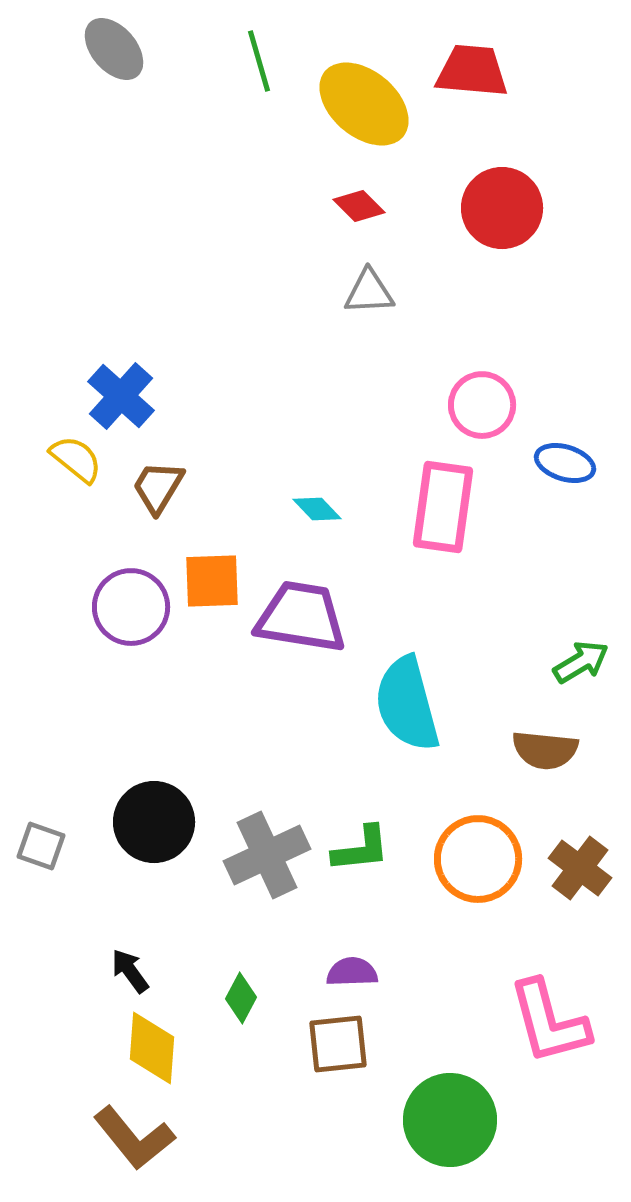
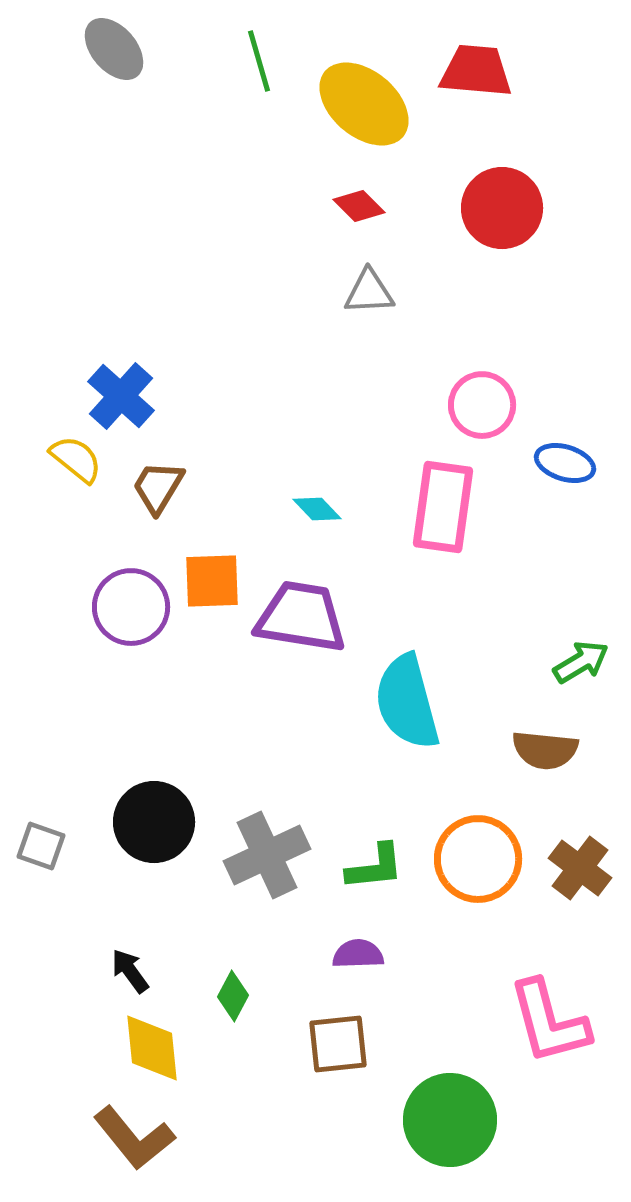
red trapezoid: moved 4 px right
cyan semicircle: moved 2 px up
green L-shape: moved 14 px right, 18 px down
purple semicircle: moved 6 px right, 18 px up
green diamond: moved 8 px left, 2 px up
yellow diamond: rotated 10 degrees counterclockwise
